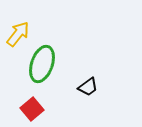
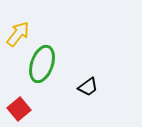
red square: moved 13 px left
